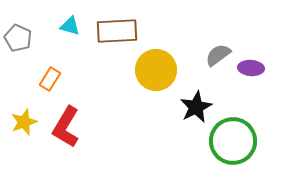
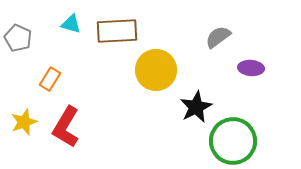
cyan triangle: moved 1 px right, 2 px up
gray semicircle: moved 18 px up
